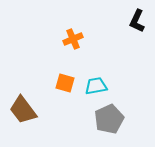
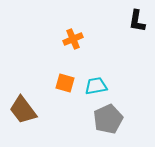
black L-shape: rotated 15 degrees counterclockwise
gray pentagon: moved 1 px left
